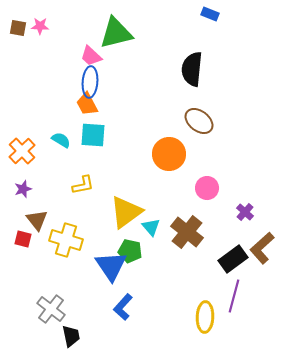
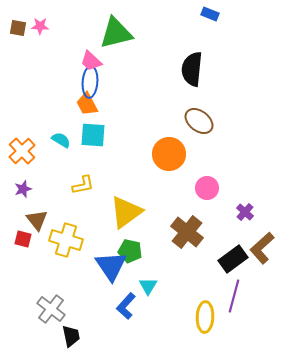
pink trapezoid: moved 5 px down
cyan triangle: moved 3 px left, 59 px down; rotated 12 degrees clockwise
blue L-shape: moved 3 px right, 1 px up
